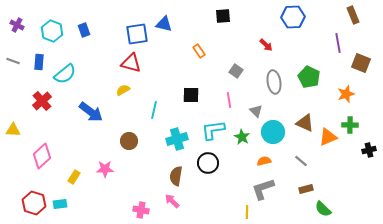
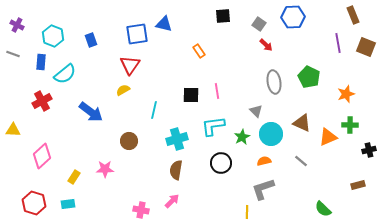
blue rectangle at (84, 30): moved 7 px right, 10 px down
cyan hexagon at (52, 31): moved 1 px right, 5 px down
gray line at (13, 61): moved 7 px up
blue rectangle at (39, 62): moved 2 px right
red triangle at (131, 63): moved 1 px left, 2 px down; rotated 50 degrees clockwise
brown square at (361, 63): moved 5 px right, 16 px up
gray square at (236, 71): moved 23 px right, 47 px up
pink line at (229, 100): moved 12 px left, 9 px up
red cross at (42, 101): rotated 12 degrees clockwise
brown triangle at (305, 123): moved 3 px left
cyan L-shape at (213, 130): moved 4 px up
cyan circle at (273, 132): moved 2 px left, 2 px down
green star at (242, 137): rotated 14 degrees clockwise
black circle at (208, 163): moved 13 px right
brown semicircle at (176, 176): moved 6 px up
brown rectangle at (306, 189): moved 52 px right, 4 px up
pink arrow at (172, 201): rotated 91 degrees clockwise
cyan rectangle at (60, 204): moved 8 px right
